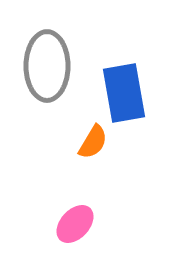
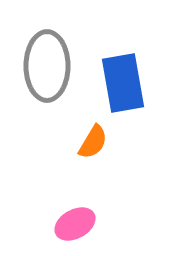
blue rectangle: moved 1 px left, 10 px up
pink ellipse: rotated 18 degrees clockwise
